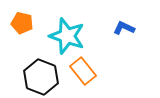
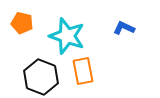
orange rectangle: rotated 28 degrees clockwise
